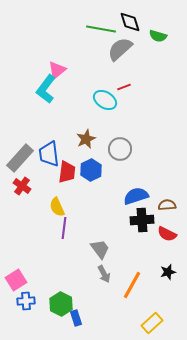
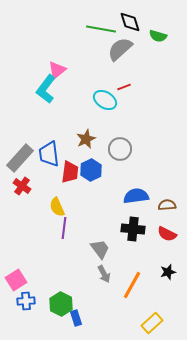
red trapezoid: moved 3 px right
blue semicircle: rotated 10 degrees clockwise
black cross: moved 9 px left, 9 px down; rotated 10 degrees clockwise
